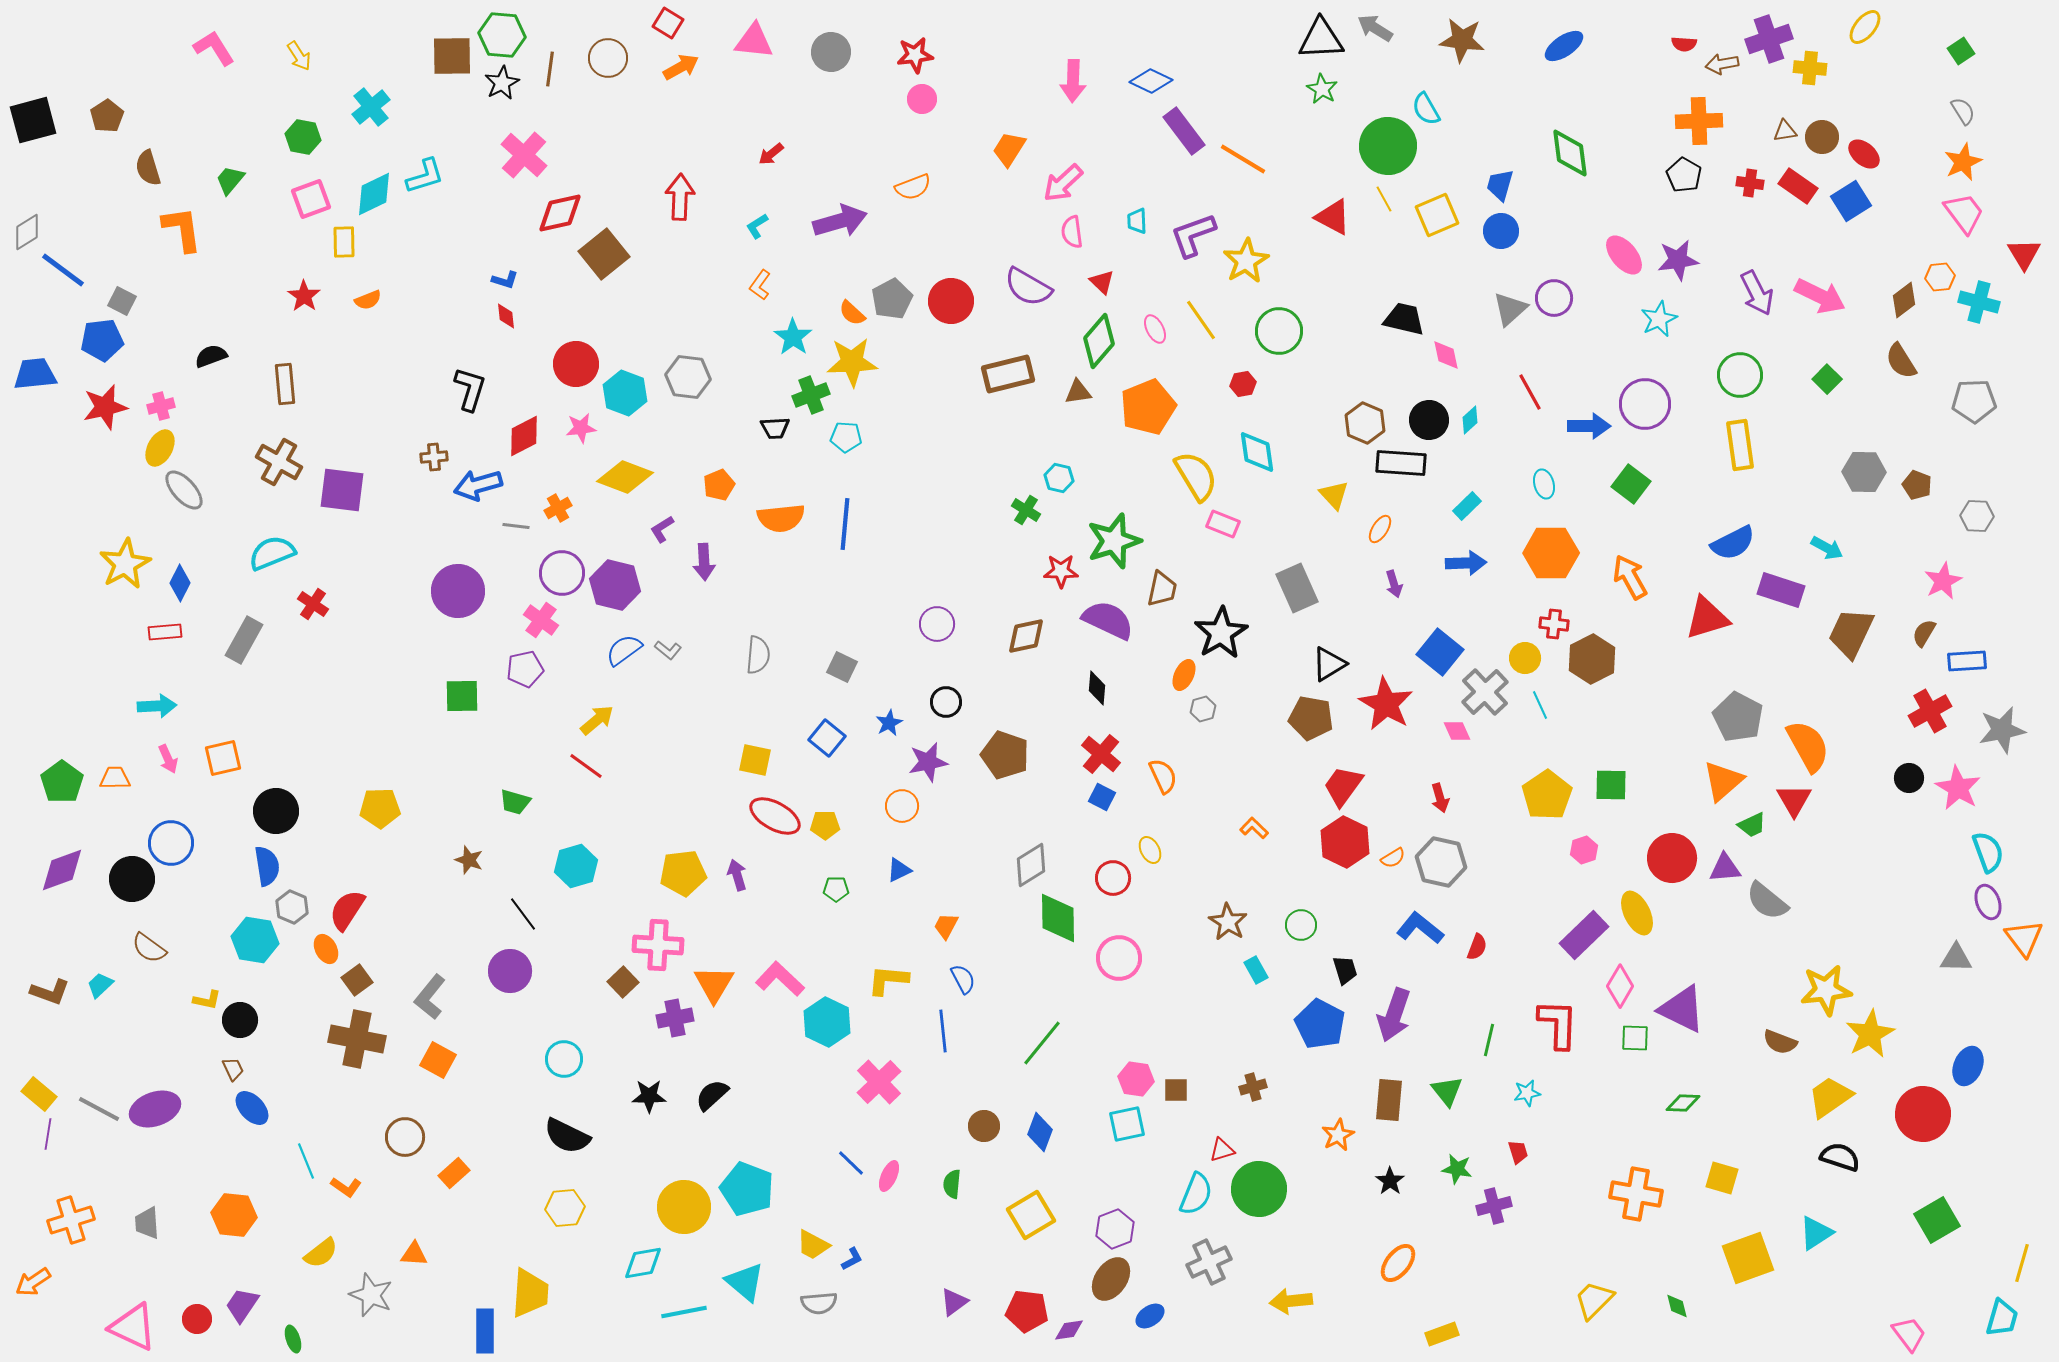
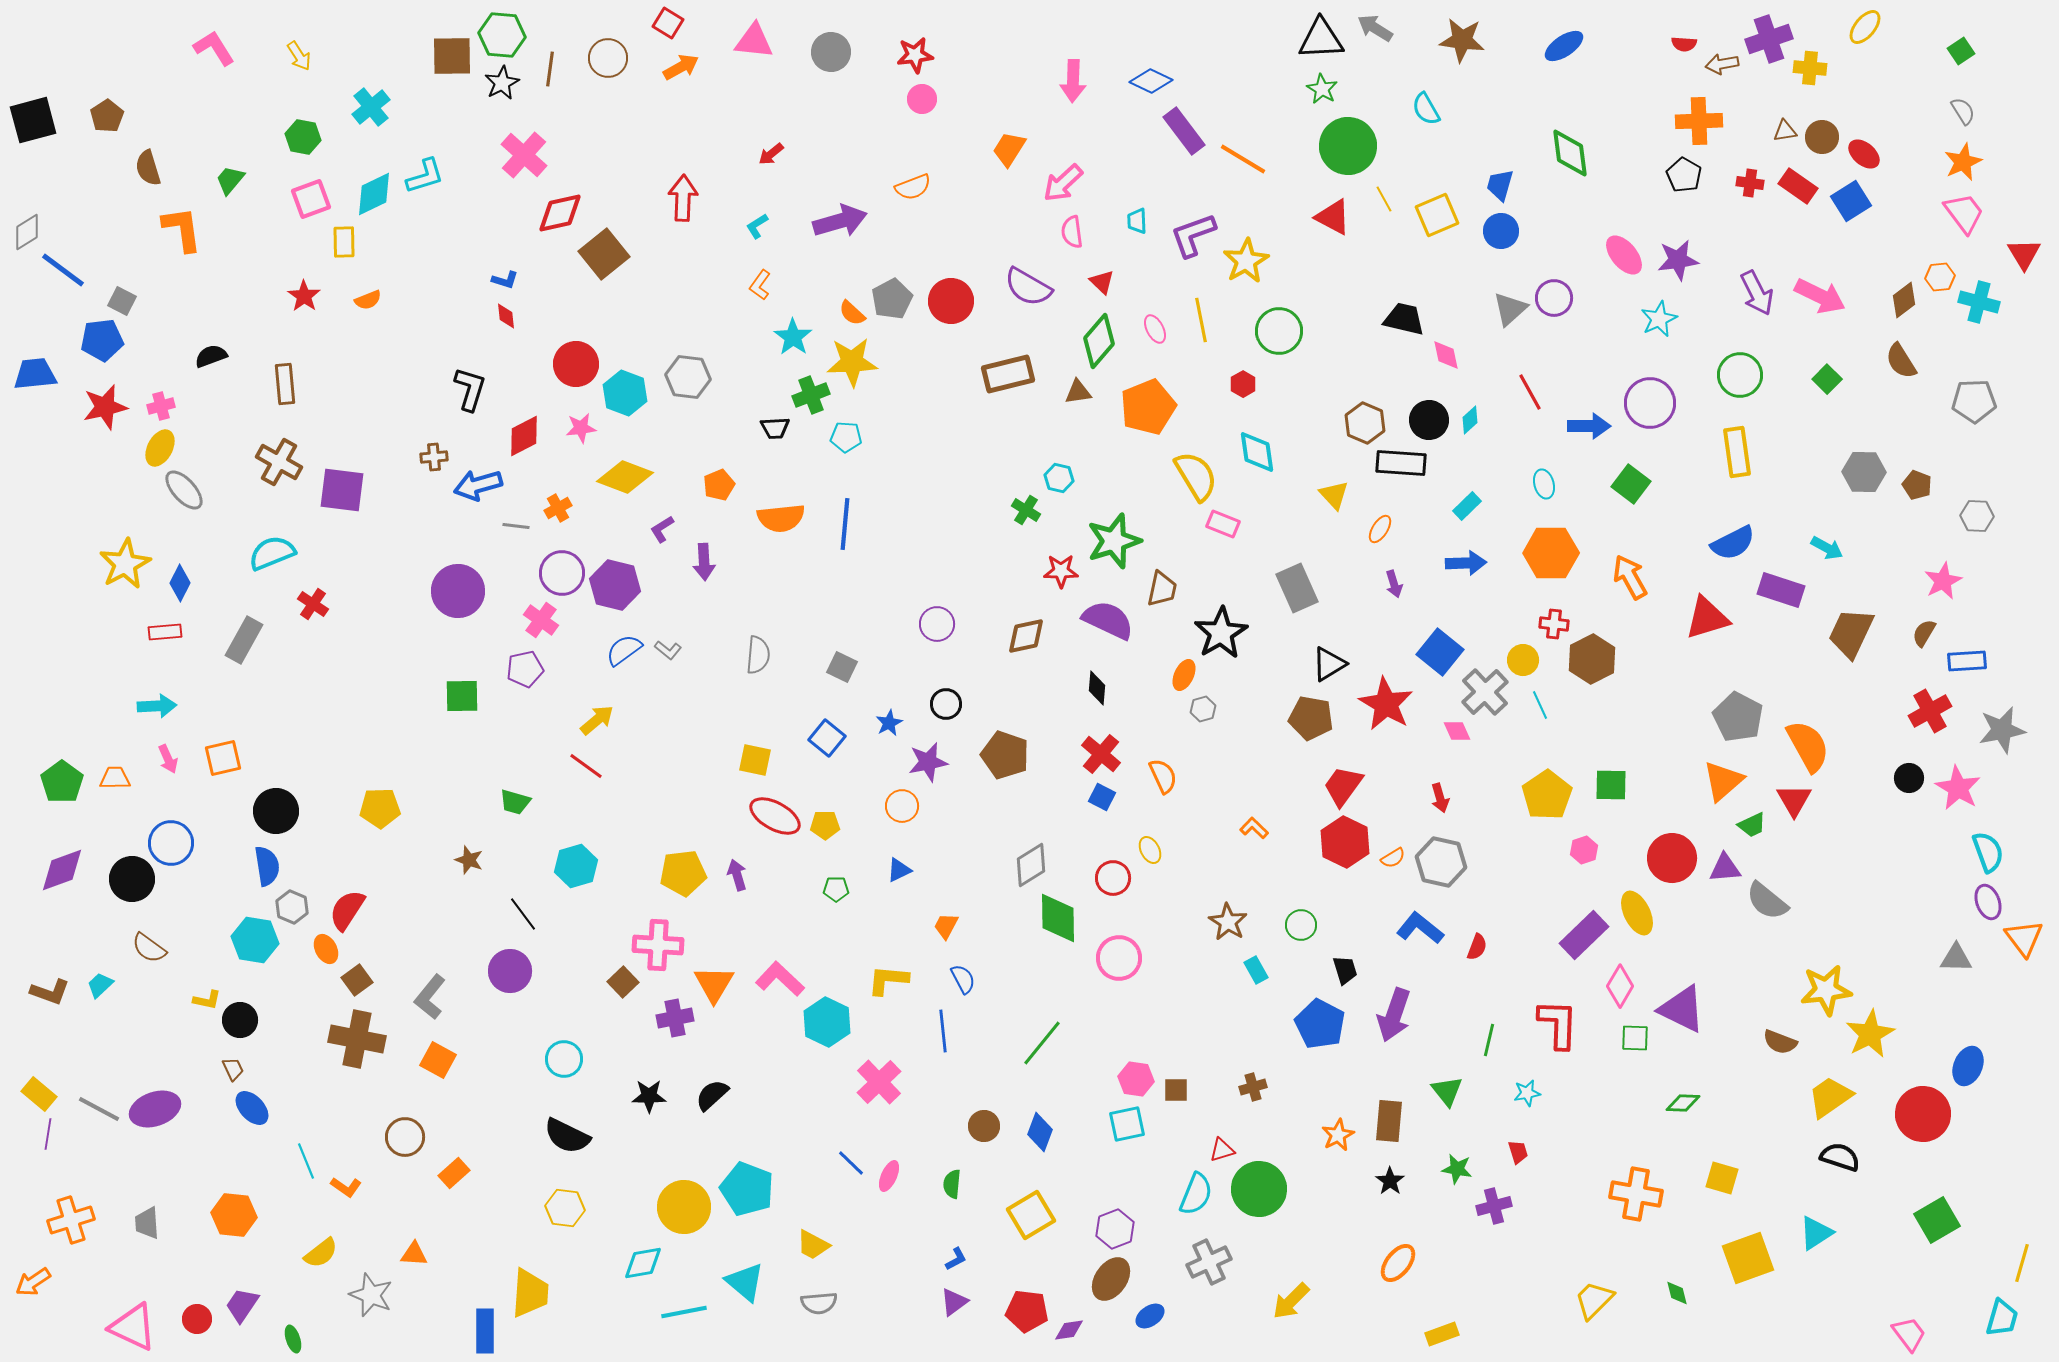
green circle at (1388, 146): moved 40 px left
red arrow at (680, 197): moved 3 px right, 1 px down
yellow line at (1201, 320): rotated 24 degrees clockwise
red hexagon at (1243, 384): rotated 20 degrees counterclockwise
purple circle at (1645, 404): moved 5 px right, 1 px up
yellow rectangle at (1740, 445): moved 3 px left, 7 px down
yellow circle at (1525, 658): moved 2 px left, 2 px down
black circle at (946, 702): moved 2 px down
brown rectangle at (1389, 1100): moved 21 px down
yellow hexagon at (565, 1208): rotated 12 degrees clockwise
blue L-shape at (852, 1259): moved 104 px right
yellow arrow at (1291, 1301): rotated 39 degrees counterclockwise
green diamond at (1677, 1306): moved 13 px up
